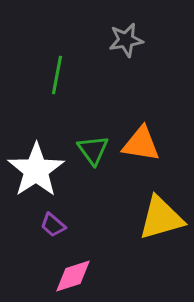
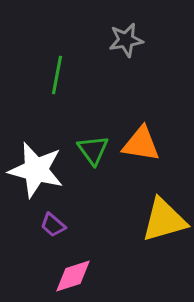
white star: rotated 24 degrees counterclockwise
yellow triangle: moved 3 px right, 2 px down
